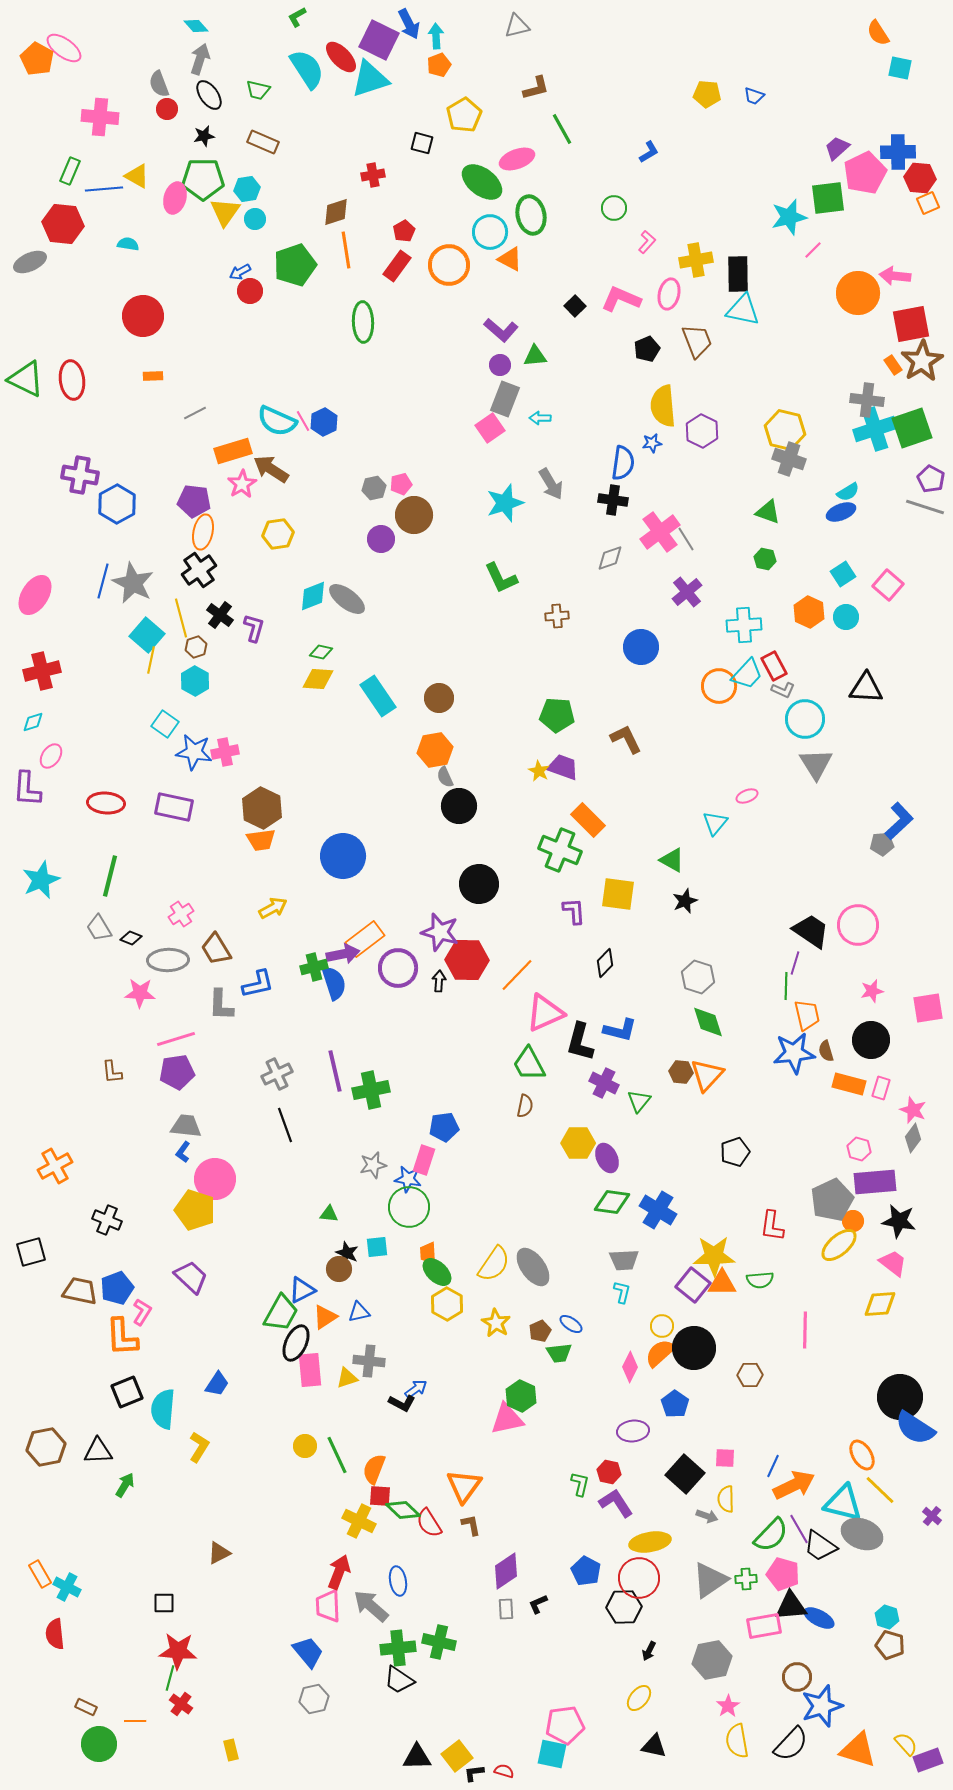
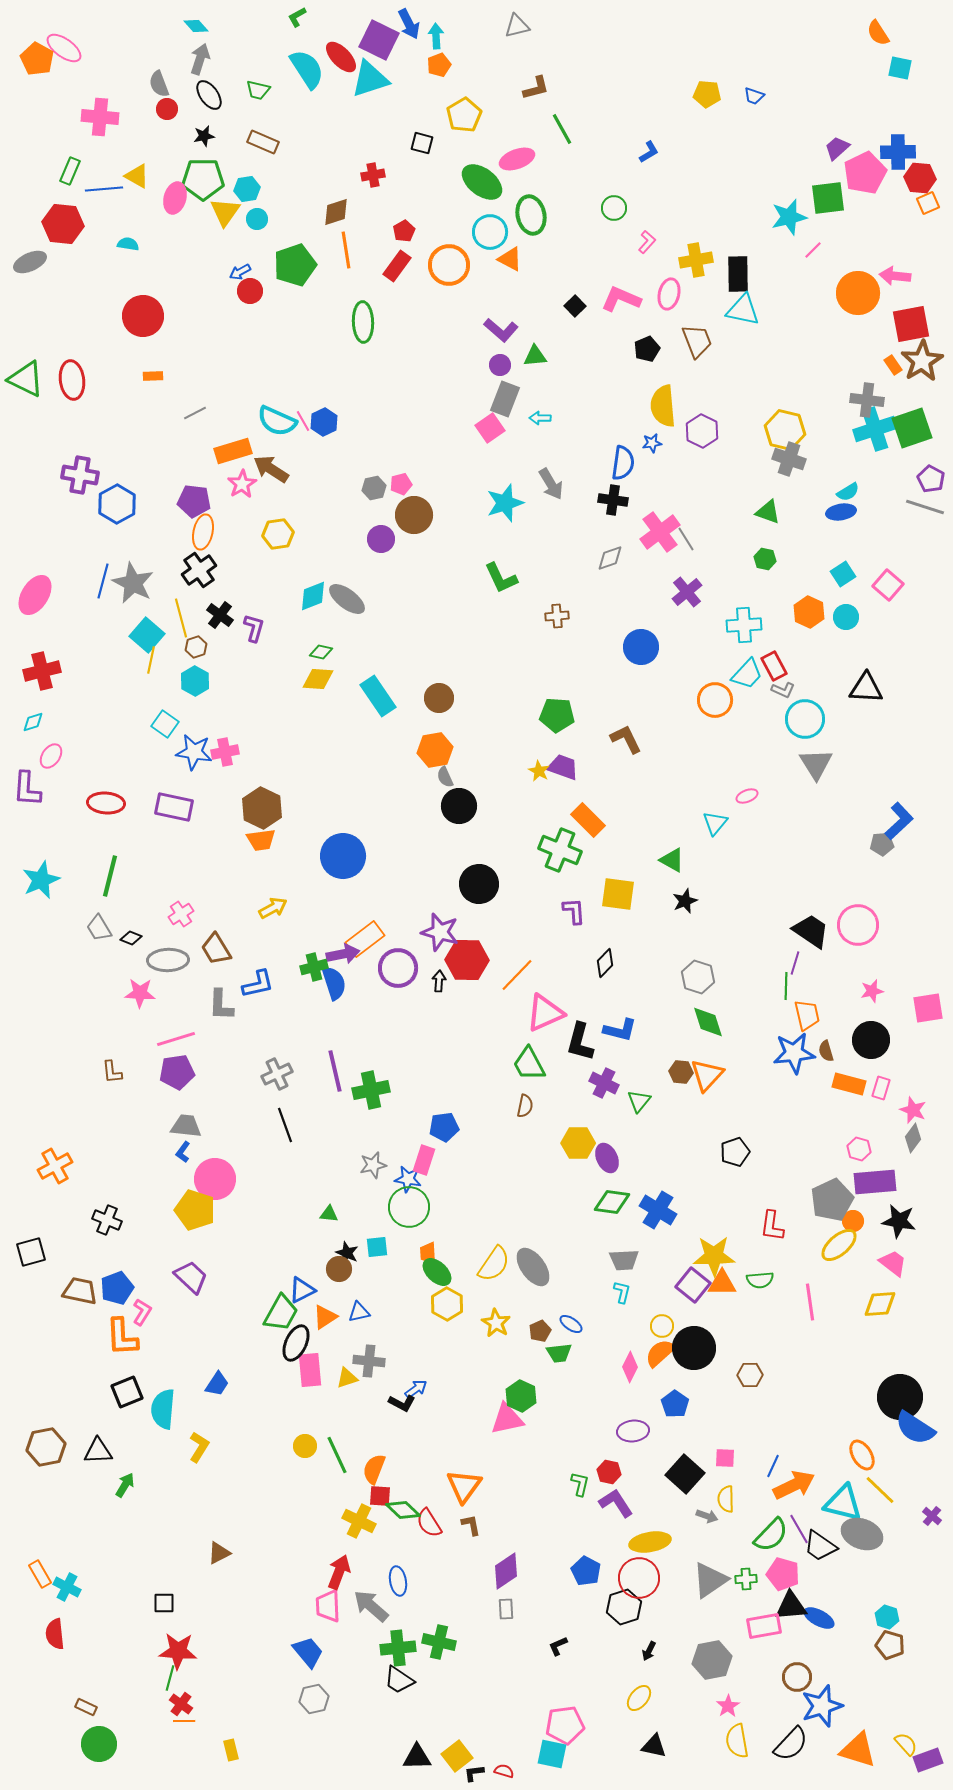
cyan circle at (255, 219): moved 2 px right
blue ellipse at (841, 512): rotated 12 degrees clockwise
orange circle at (719, 686): moved 4 px left, 14 px down
pink line at (805, 1330): moved 5 px right, 28 px up; rotated 9 degrees counterclockwise
black L-shape at (538, 1604): moved 20 px right, 42 px down
black hexagon at (624, 1607): rotated 16 degrees counterclockwise
orange line at (135, 1721): moved 49 px right
